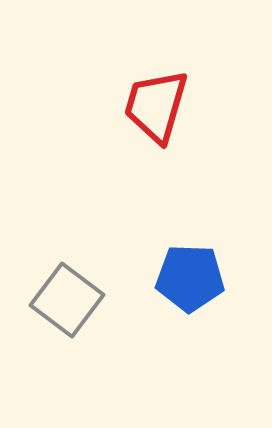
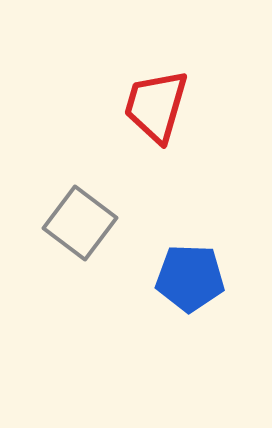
gray square: moved 13 px right, 77 px up
